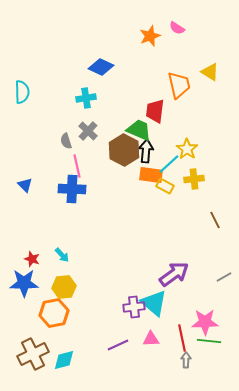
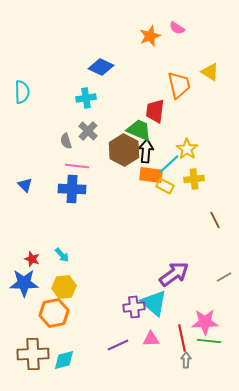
pink line: rotated 70 degrees counterclockwise
brown cross: rotated 24 degrees clockwise
